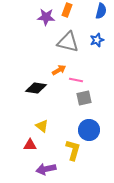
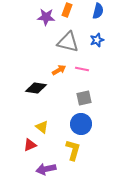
blue semicircle: moved 3 px left
pink line: moved 6 px right, 11 px up
yellow triangle: moved 1 px down
blue circle: moved 8 px left, 6 px up
red triangle: rotated 24 degrees counterclockwise
